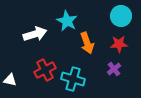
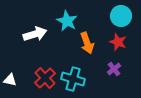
red star: moved 1 px left, 2 px up; rotated 24 degrees clockwise
red cross: moved 8 px down; rotated 15 degrees counterclockwise
